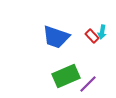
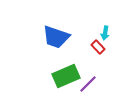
cyan arrow: moved 3 px right, 1 px down
red rectangle: moved 6 px right, 11 px down
